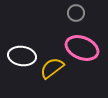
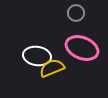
white ellipse: moved 15 px right
yellow semicircle: rotated 15 degrees clockwise
